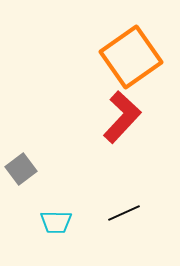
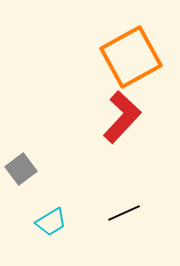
orange square: rotated 6 degrees clockwise
cyan trapezoid: moved 5 px left; rotated 32 degrees counterclockwise
